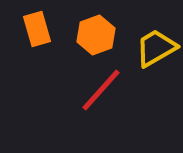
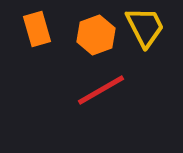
yellow trapezoid: moved 11 px left, 21 px up; rotated 93 degrees clockwise
red line: rotated 18 degrees clockwise
